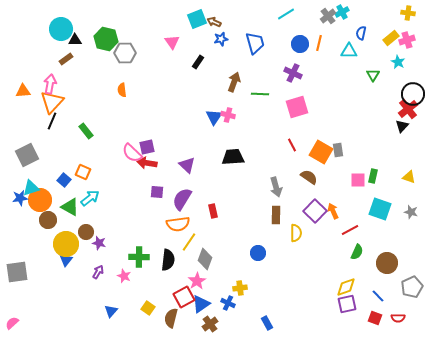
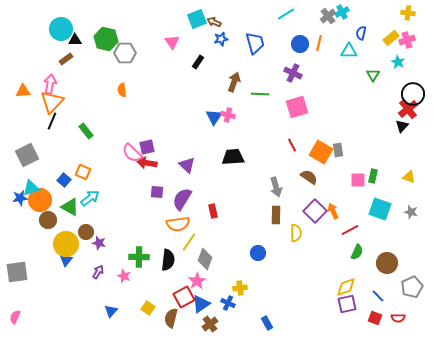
pink semicircle at (12, 323): moved 3 px right, 6 px up; rotated 24 degrees counterclockwise
